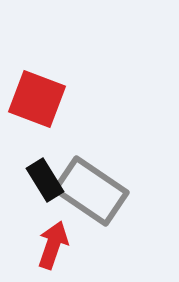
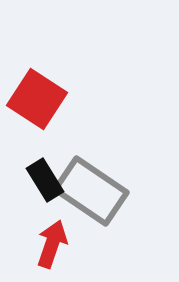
red square: rotated 12 degrees clockwise
red arrow: moved 1 px left, 1 px up
